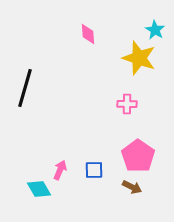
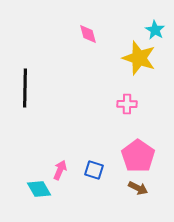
pink diamond: rotated 10 degrees counterclockwise
black line: rotated 15 degrees counterclockwise
blue square: rotated 18 degrees clockwise
brown arrow: moved 6 px right, 1 px down
